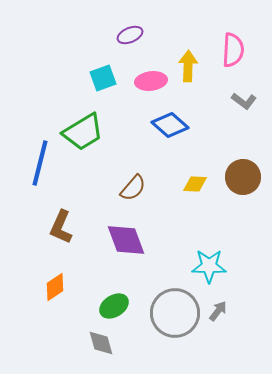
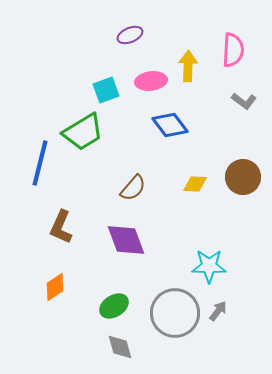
cyan square: moved 3 px right, 12 px down
blue diamond: rotated 12 degrees clockwise
gray diamond: moved 19 px right, 4 px down
